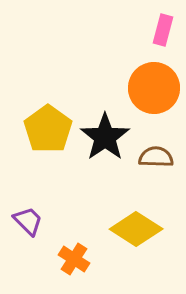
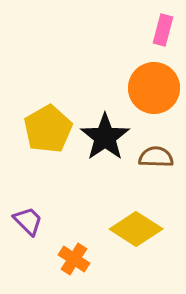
yellow pentagon: rotated 6 degrees clockwise
